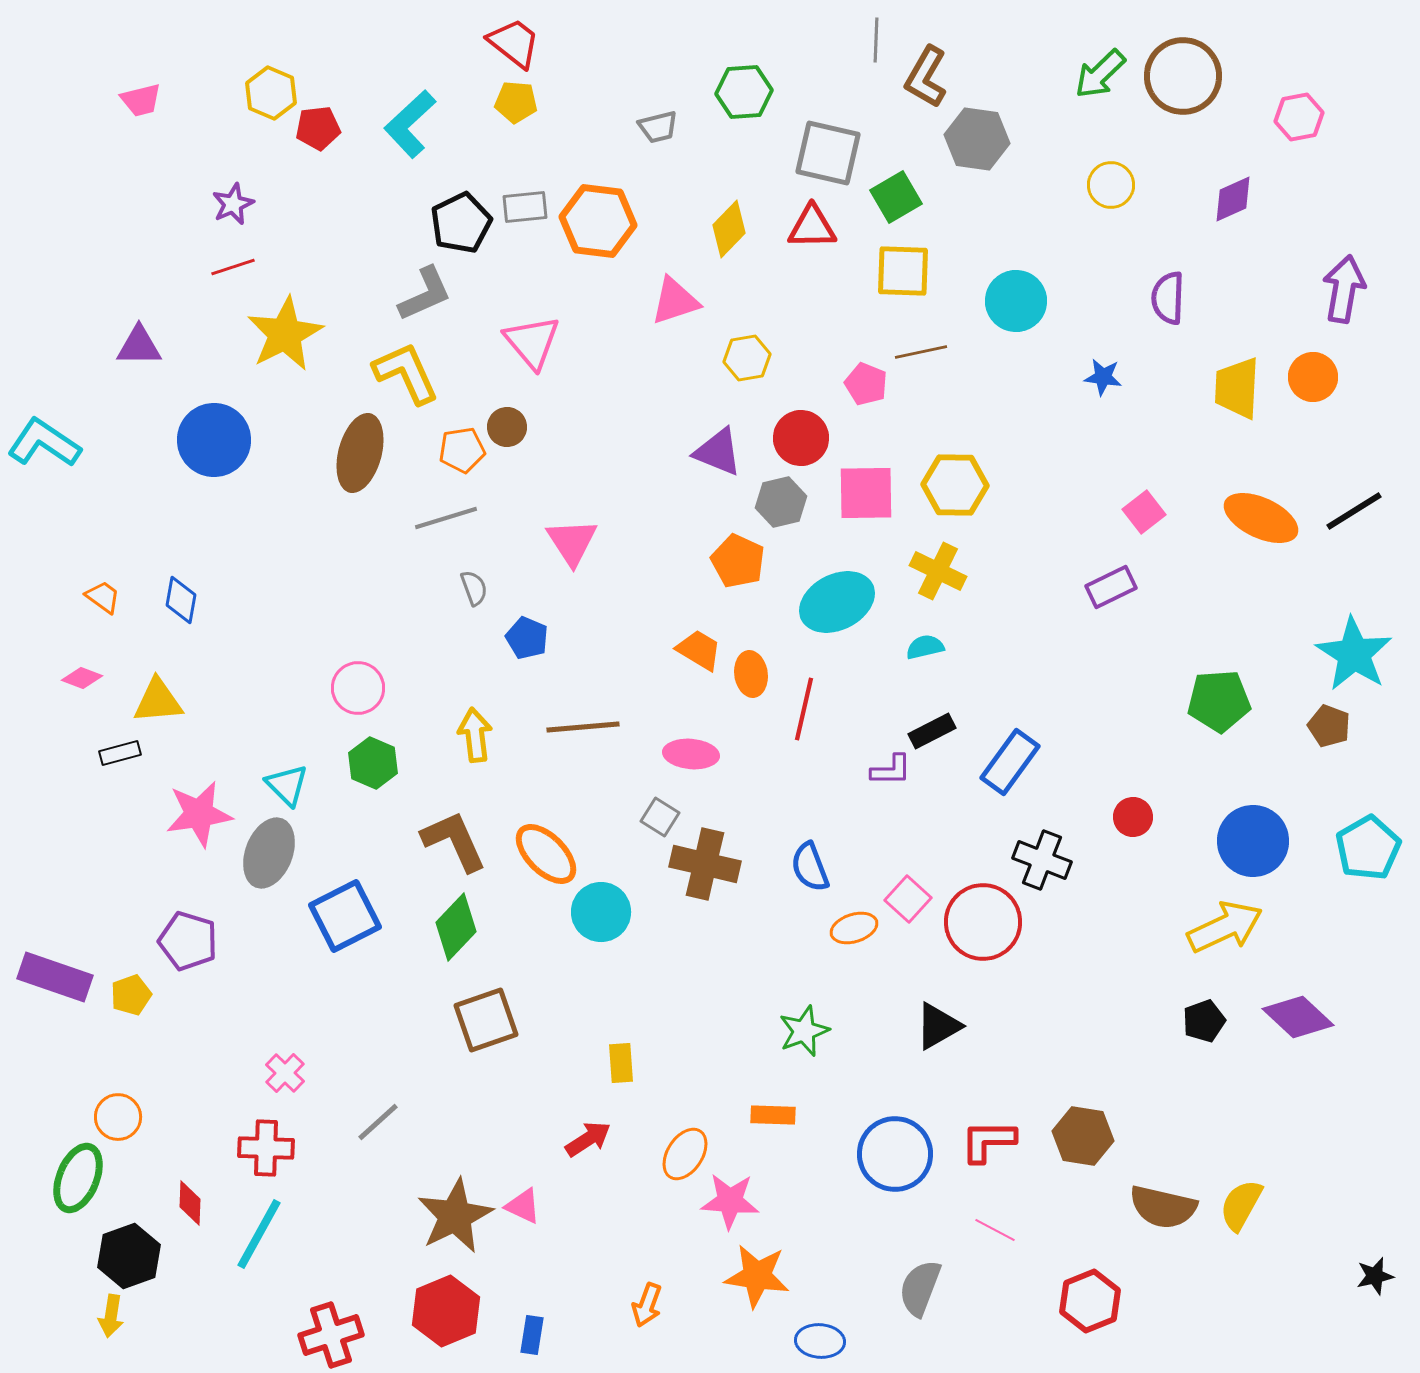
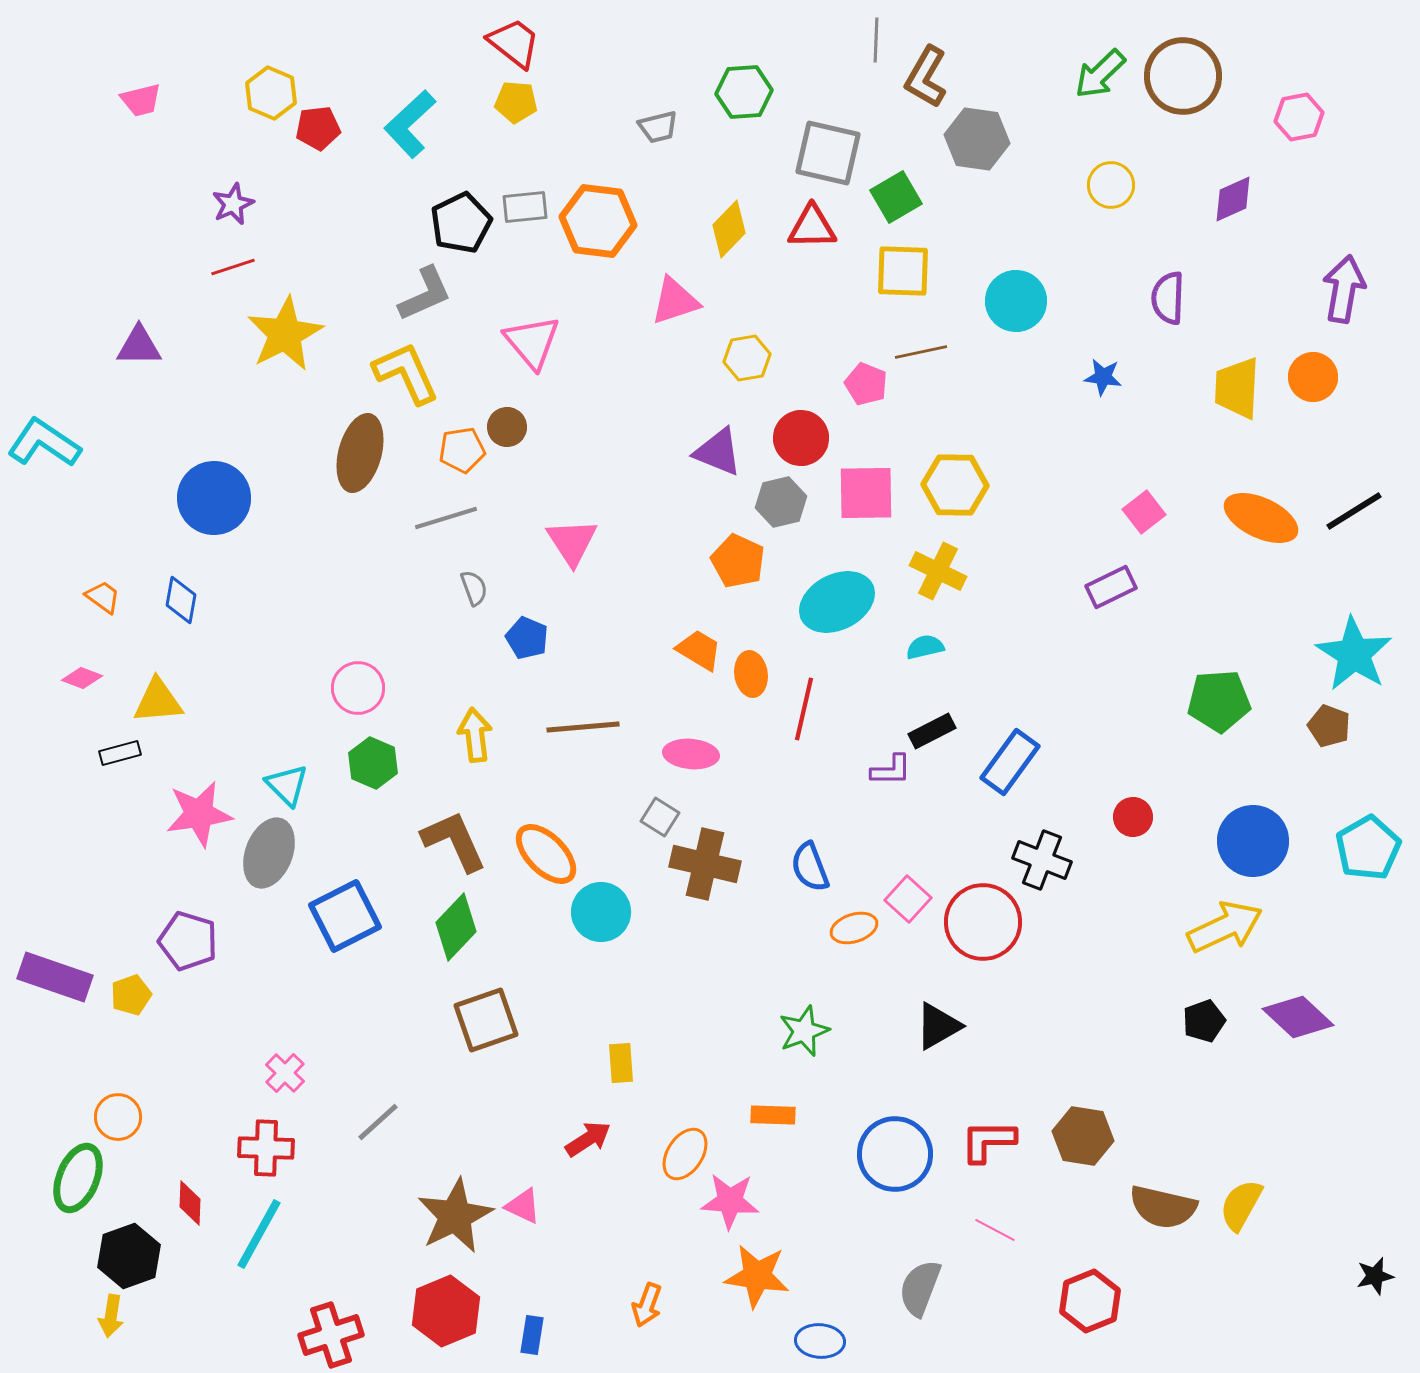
blue circle at (214, 440): moved 58 px down
